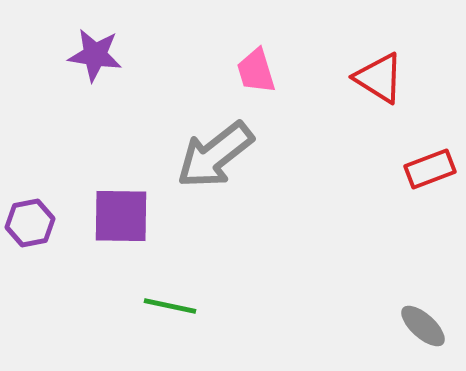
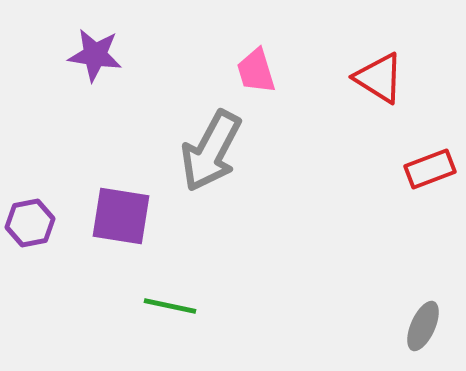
gray arrow: moved 4 px left, 4 px up; rotated 24 degrees counterclockwise
purple square: rotated 8 degrees clockwise
gray ellipse: rotated 72 degrees clockwise
